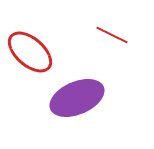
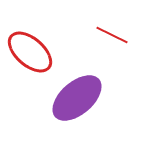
purple ellipse: rotated 18 degrees counterclockwise
